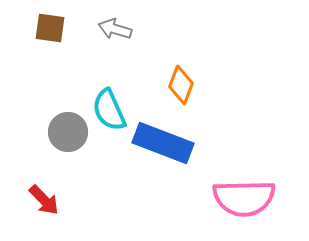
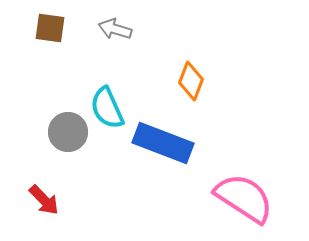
orange diamond: moved 10 px right, 4 px up
cyan semicircle: moved 2 px left, 2 px up
pink semicircle: rotated 146 degrees counterclockwise
